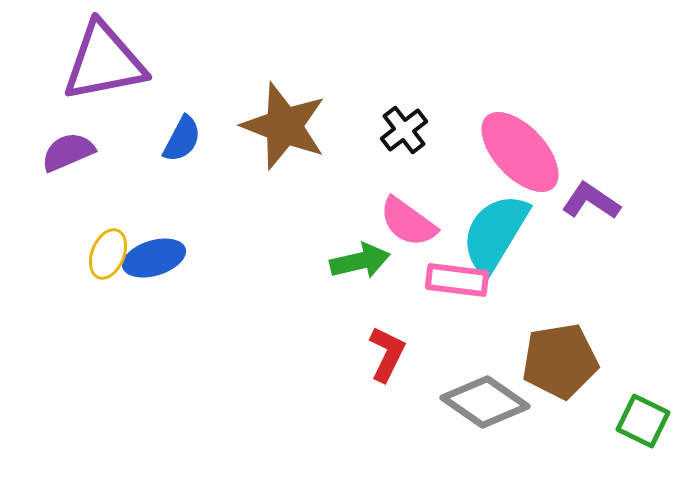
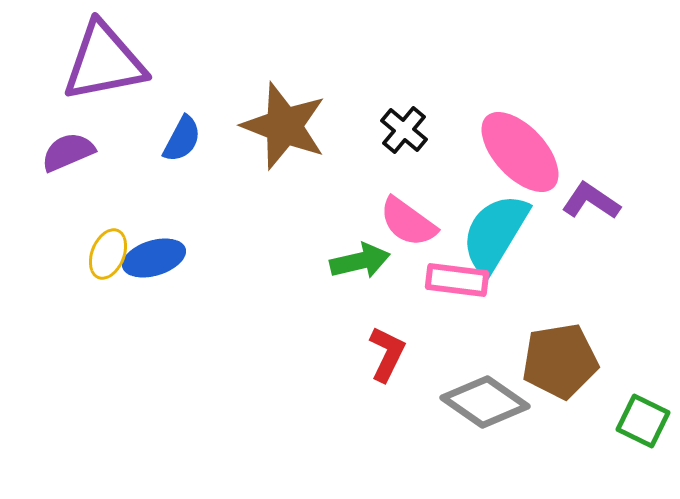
black cross: rotated 12 degrees counterclockwise
